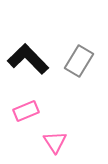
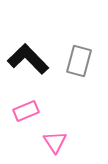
gray rectangle: rotated 16 degrees counterclockwise
